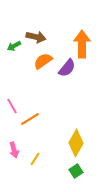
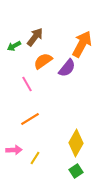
brown arrow: moved 1 px left; rotated 66 degrees counterclockwise
orange arrow: rotated 28 degrees clockwise
pink line: moved 15 px right, 22 px up
pink arrow: rotated 77 degrees counterclockwise
yellow line: moved 1 px up
